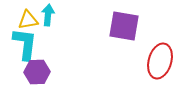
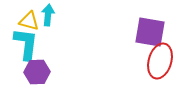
yellow triangle: moved 1 px right, 1 px down; rotated 25 degrees clockwise
purple square: moved 26 px right, 6 px down
cyan L-shape: moved 1 px right
